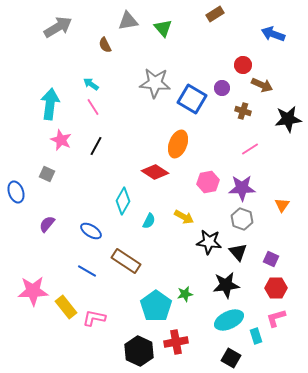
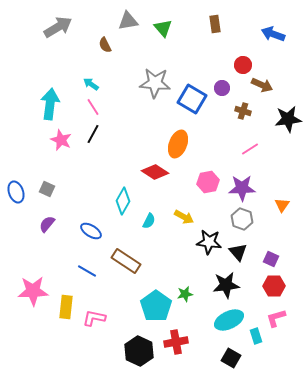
brown rectangle at (215, 14): moved 10 px down; rotated 66 degrees counterclockwise
black line at (96, 146): moved 3 px left, 12 px up
gray square at (47, 174): moved 15 px down
red hexagon at (276, 288): moved 2 px left, 2 px up
yellow rectangle at (66, 307): rotated 45 degrees clockwise
